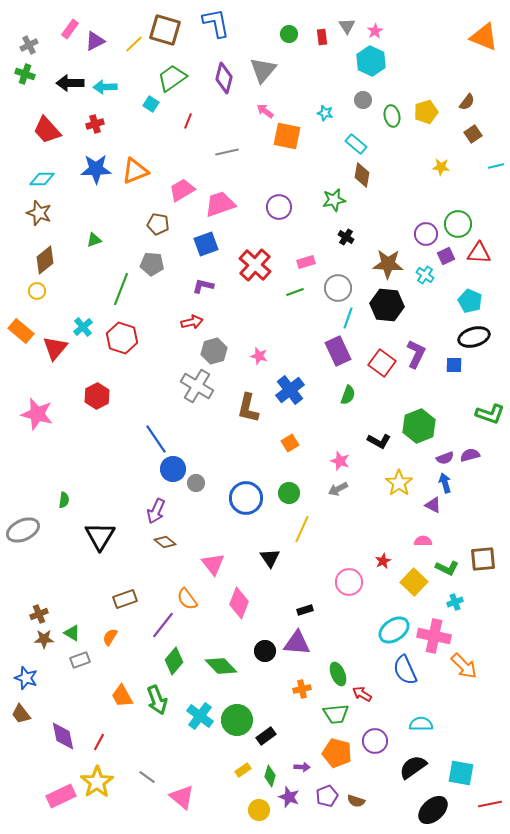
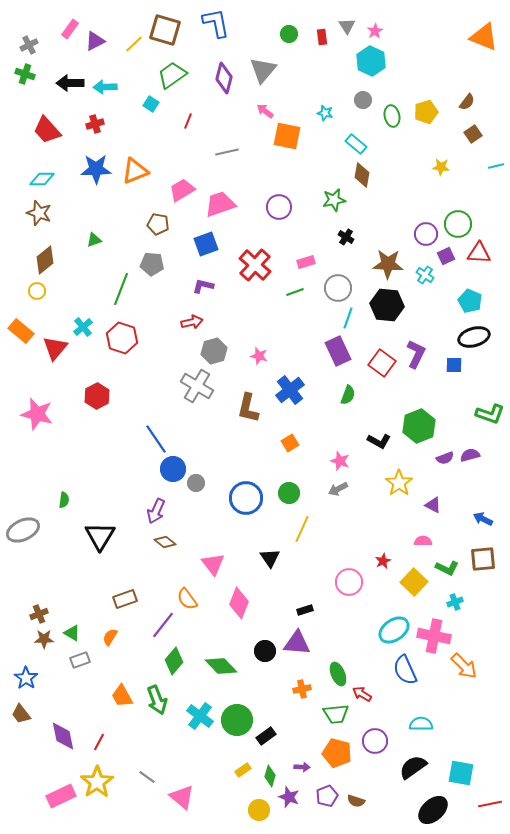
green trapezoid at (172, 78): moved 3 px up
blue arrow at (445, 483): moved 38 px right, 36 px down; rotated 48 degrees counterclockwise
blue star at (26, 678): rotated 15 degrees clockwise
